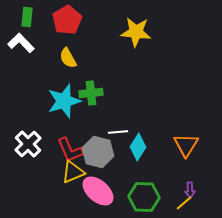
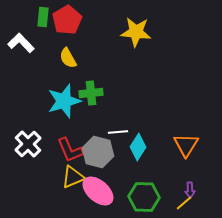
green rectangle: moved 16 px right
yellow triangle: moved 5 px down
